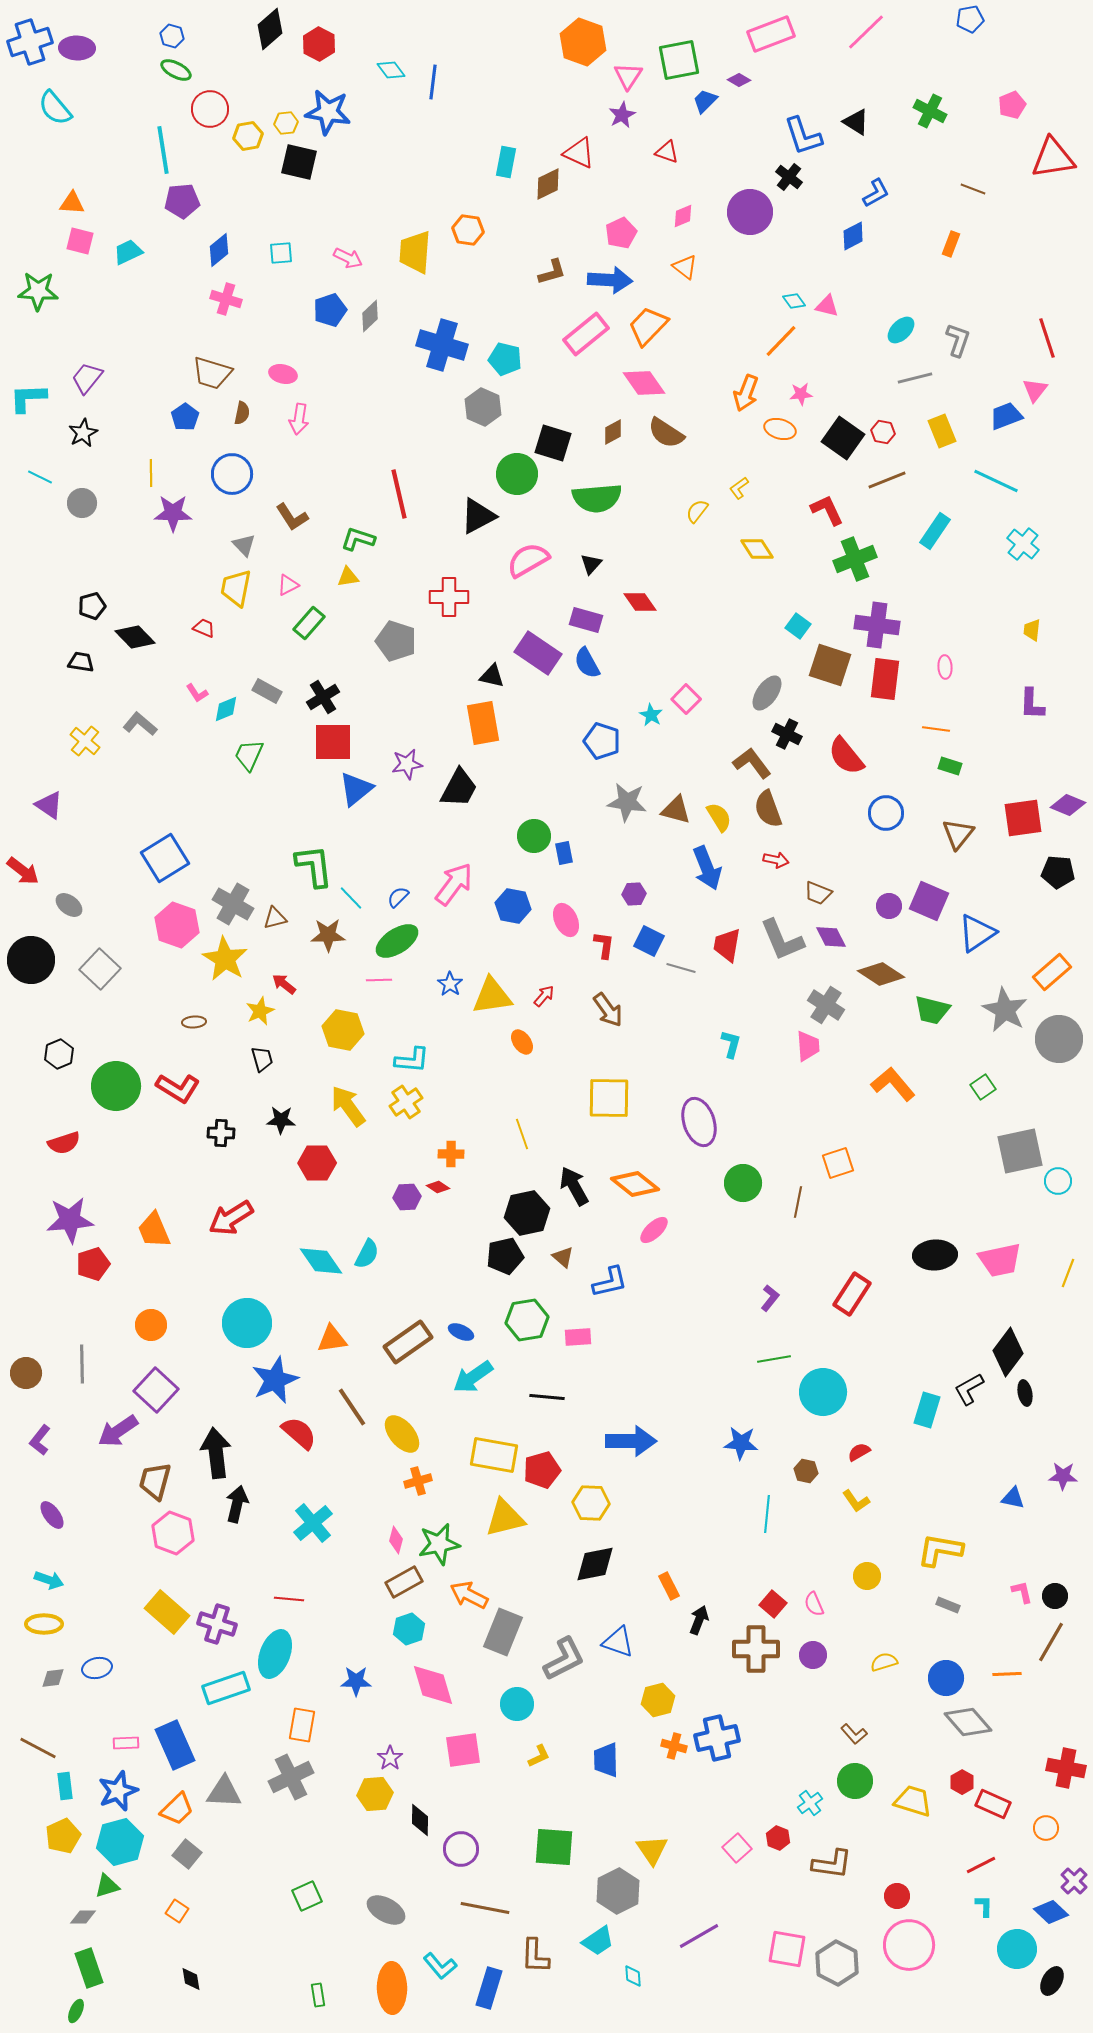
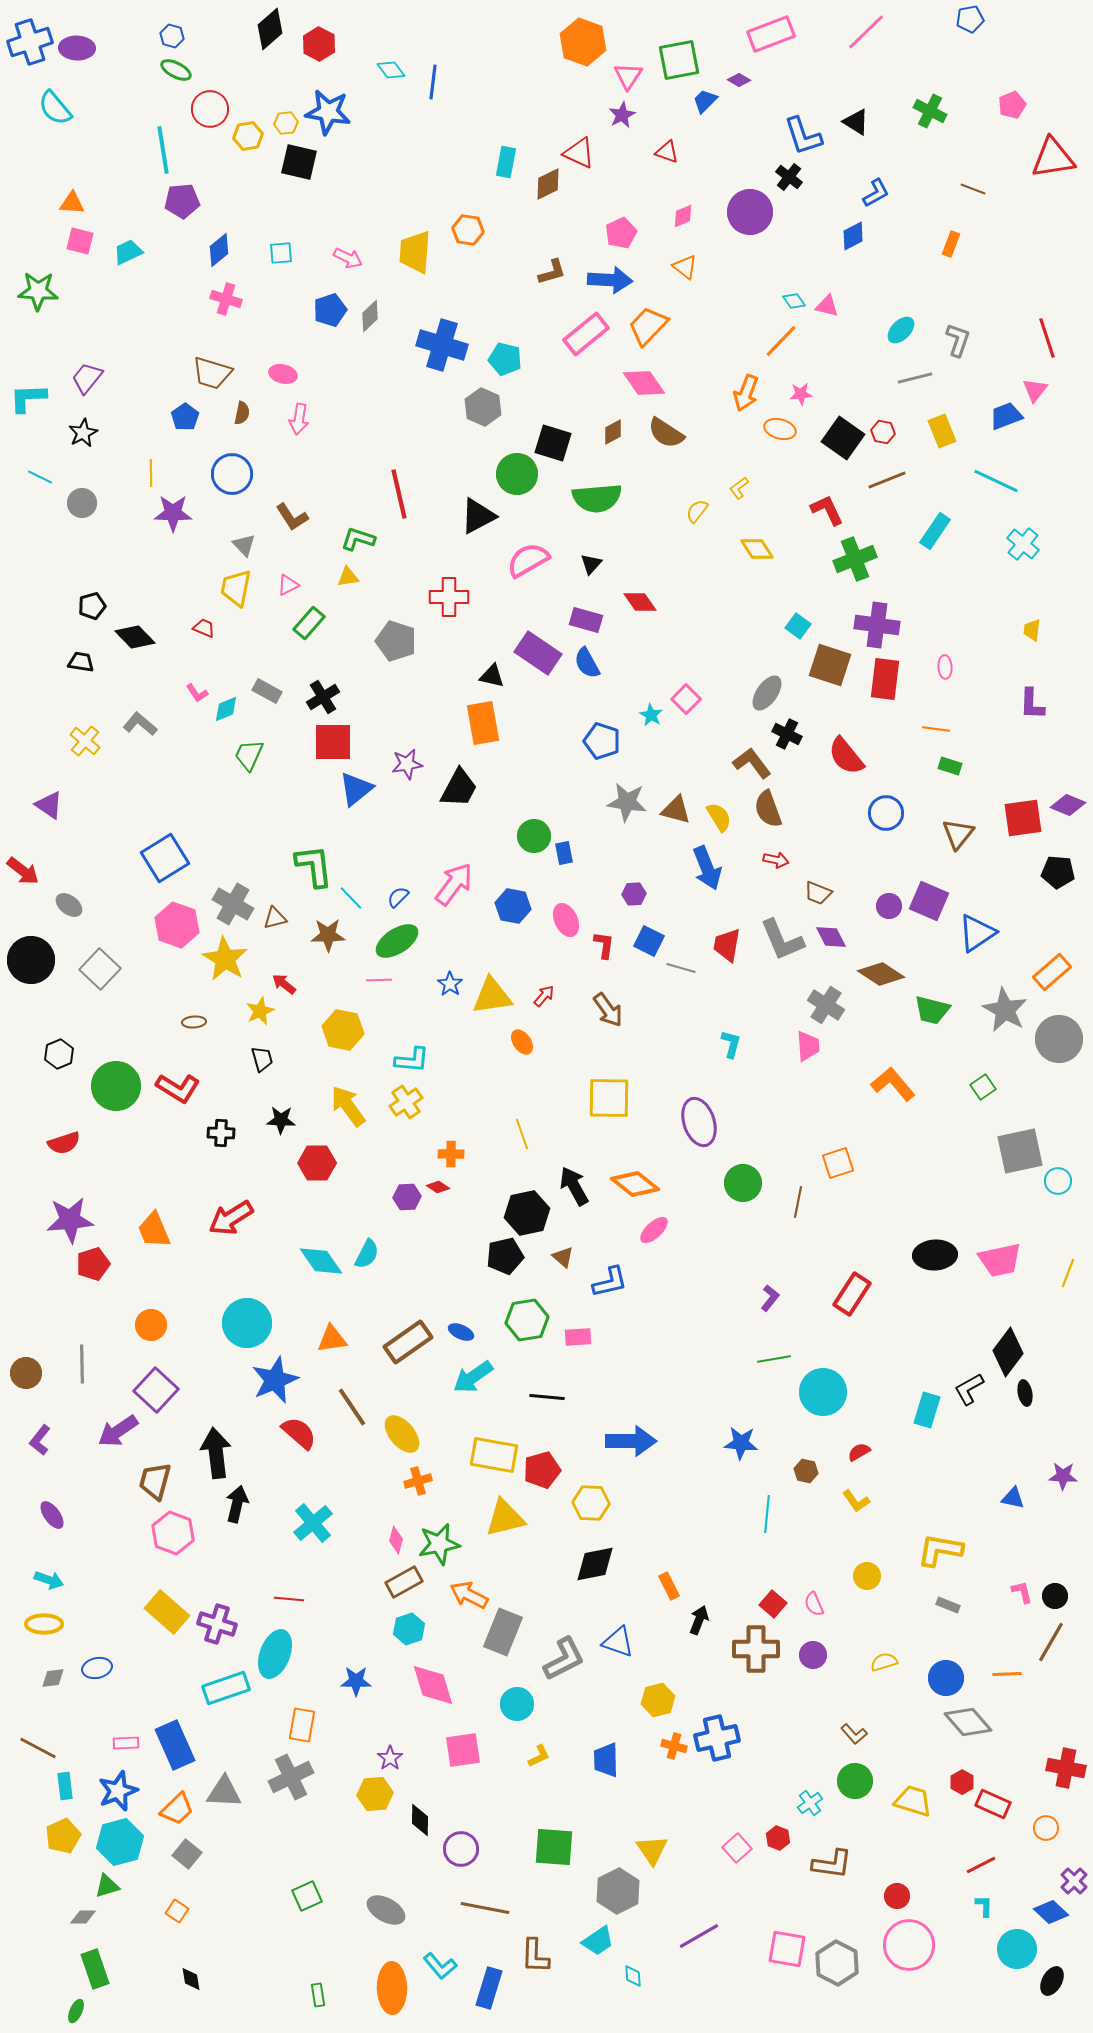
green rectangle at (89, 1968): moved 6 px right, 1 px down
